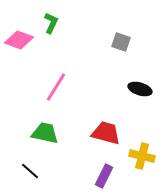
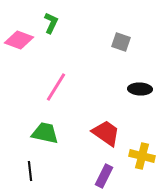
black ellipse: rotated 15 degrees counterclockwise
red trapezoid: rotated 20 degrees clockwise
black line: rotated 42 degrees clockwise
